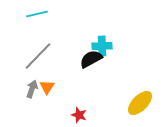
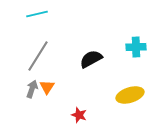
cyan cross: moved 34 px right, 1 px down
gray line: rotated 12 degrees counterclockwise
yellow ellipse: moved 10 px left, 8 px up; rotated 28 degrees clockwise
